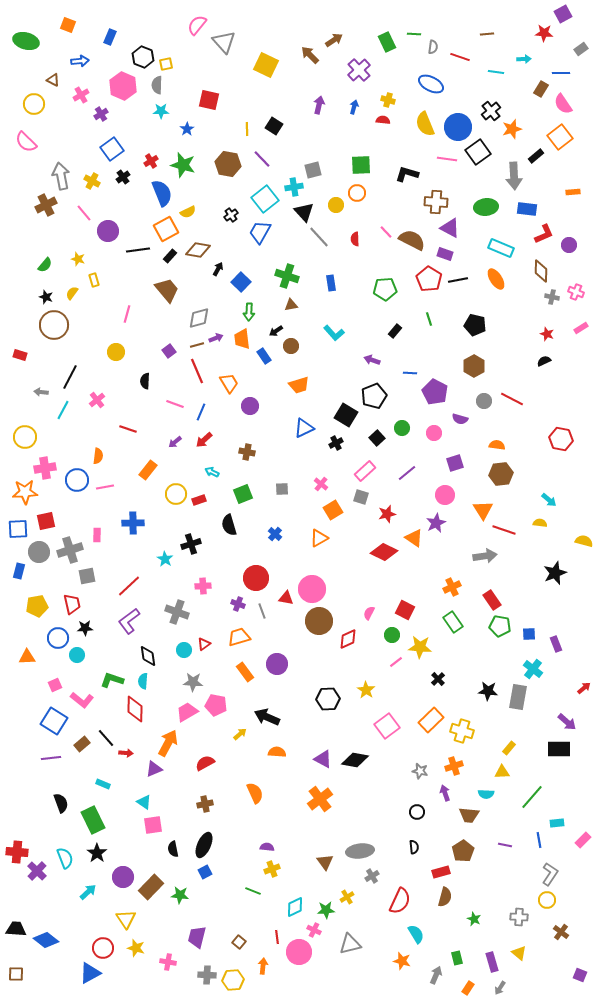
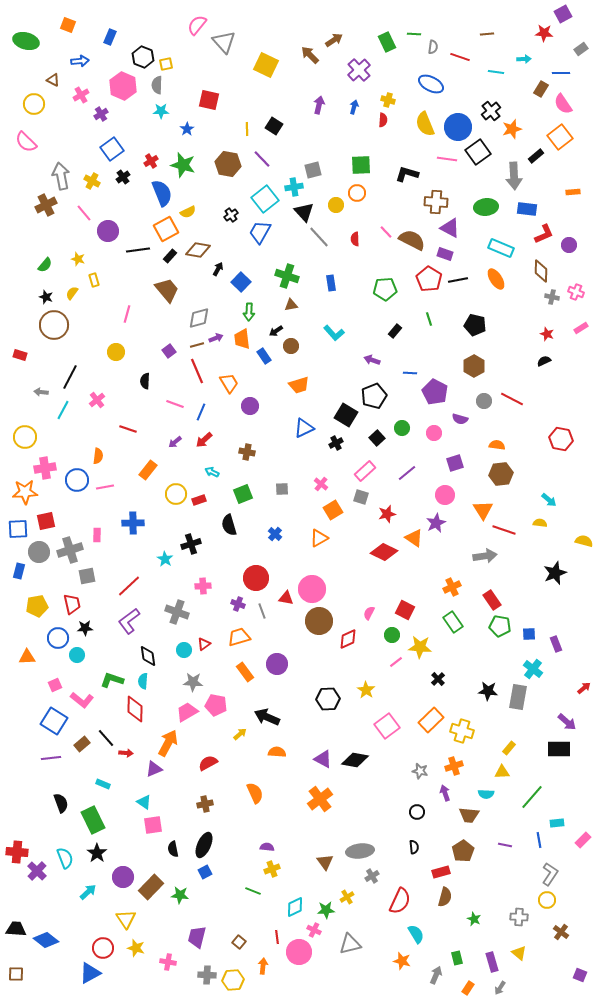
red semicircle at (383, 120): rotated 88 degrees clockwise
red semicircle at (205, 763): moved 3 px right
